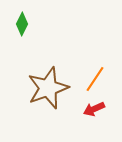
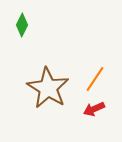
green diamond: moved 1 px down
brown star: rotated 21 degrees counterclockwise
